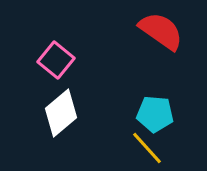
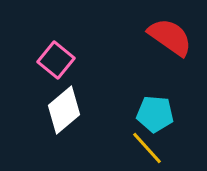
red semicircle: moved 9 px right, 6 px down
white diamond: moved 3 px right, 3 px up
